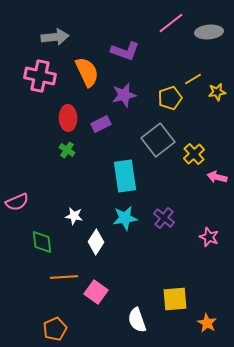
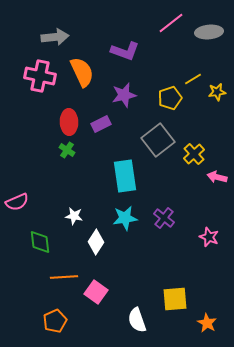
orange semicircle: moved 5 px left
red ellipse: moved 1 px right, 4 px down
green diamond: moved 2 px left
orange pentagon: moved 8 px up
